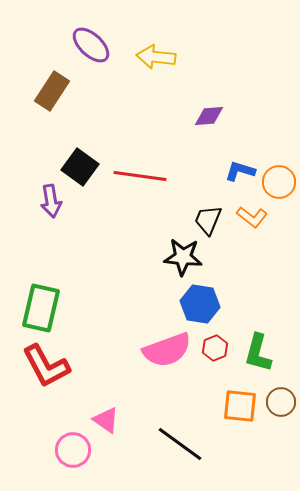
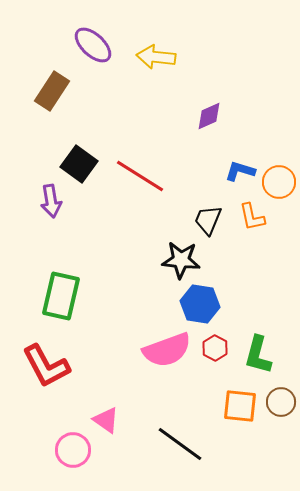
purple ellipse: moved 2 px right
purple diamond: rotated 20 degrees counterclockwise
black square: moved 1 px left, 3 px up
red line: rotated 24 degrees clockwise
orange L-shape: rotated 40 degrees clockwise
black star: moved 2 px left, 3 px down
green rectangle: moved 20 px right, 12 px up
red hexagon: rotated 10 degrees counterclockwise
green L-shape: moved 2 px down
